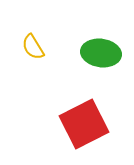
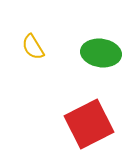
red square: moved 5 px right
